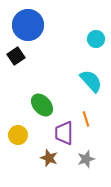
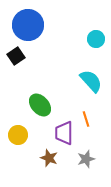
green ellipse: moved 2 px left
